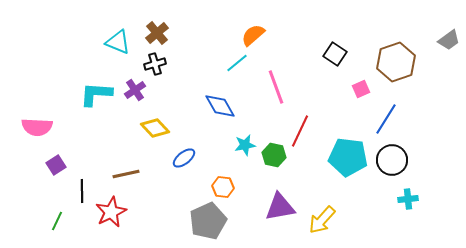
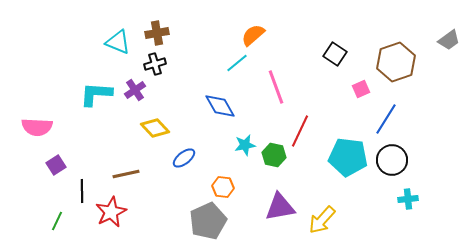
brown cross: rotated 30 degrees clockwise
